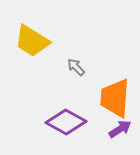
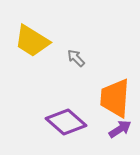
gray arrow: moved 9 px up
purple diamond: rotated 12 degrees clockwise
